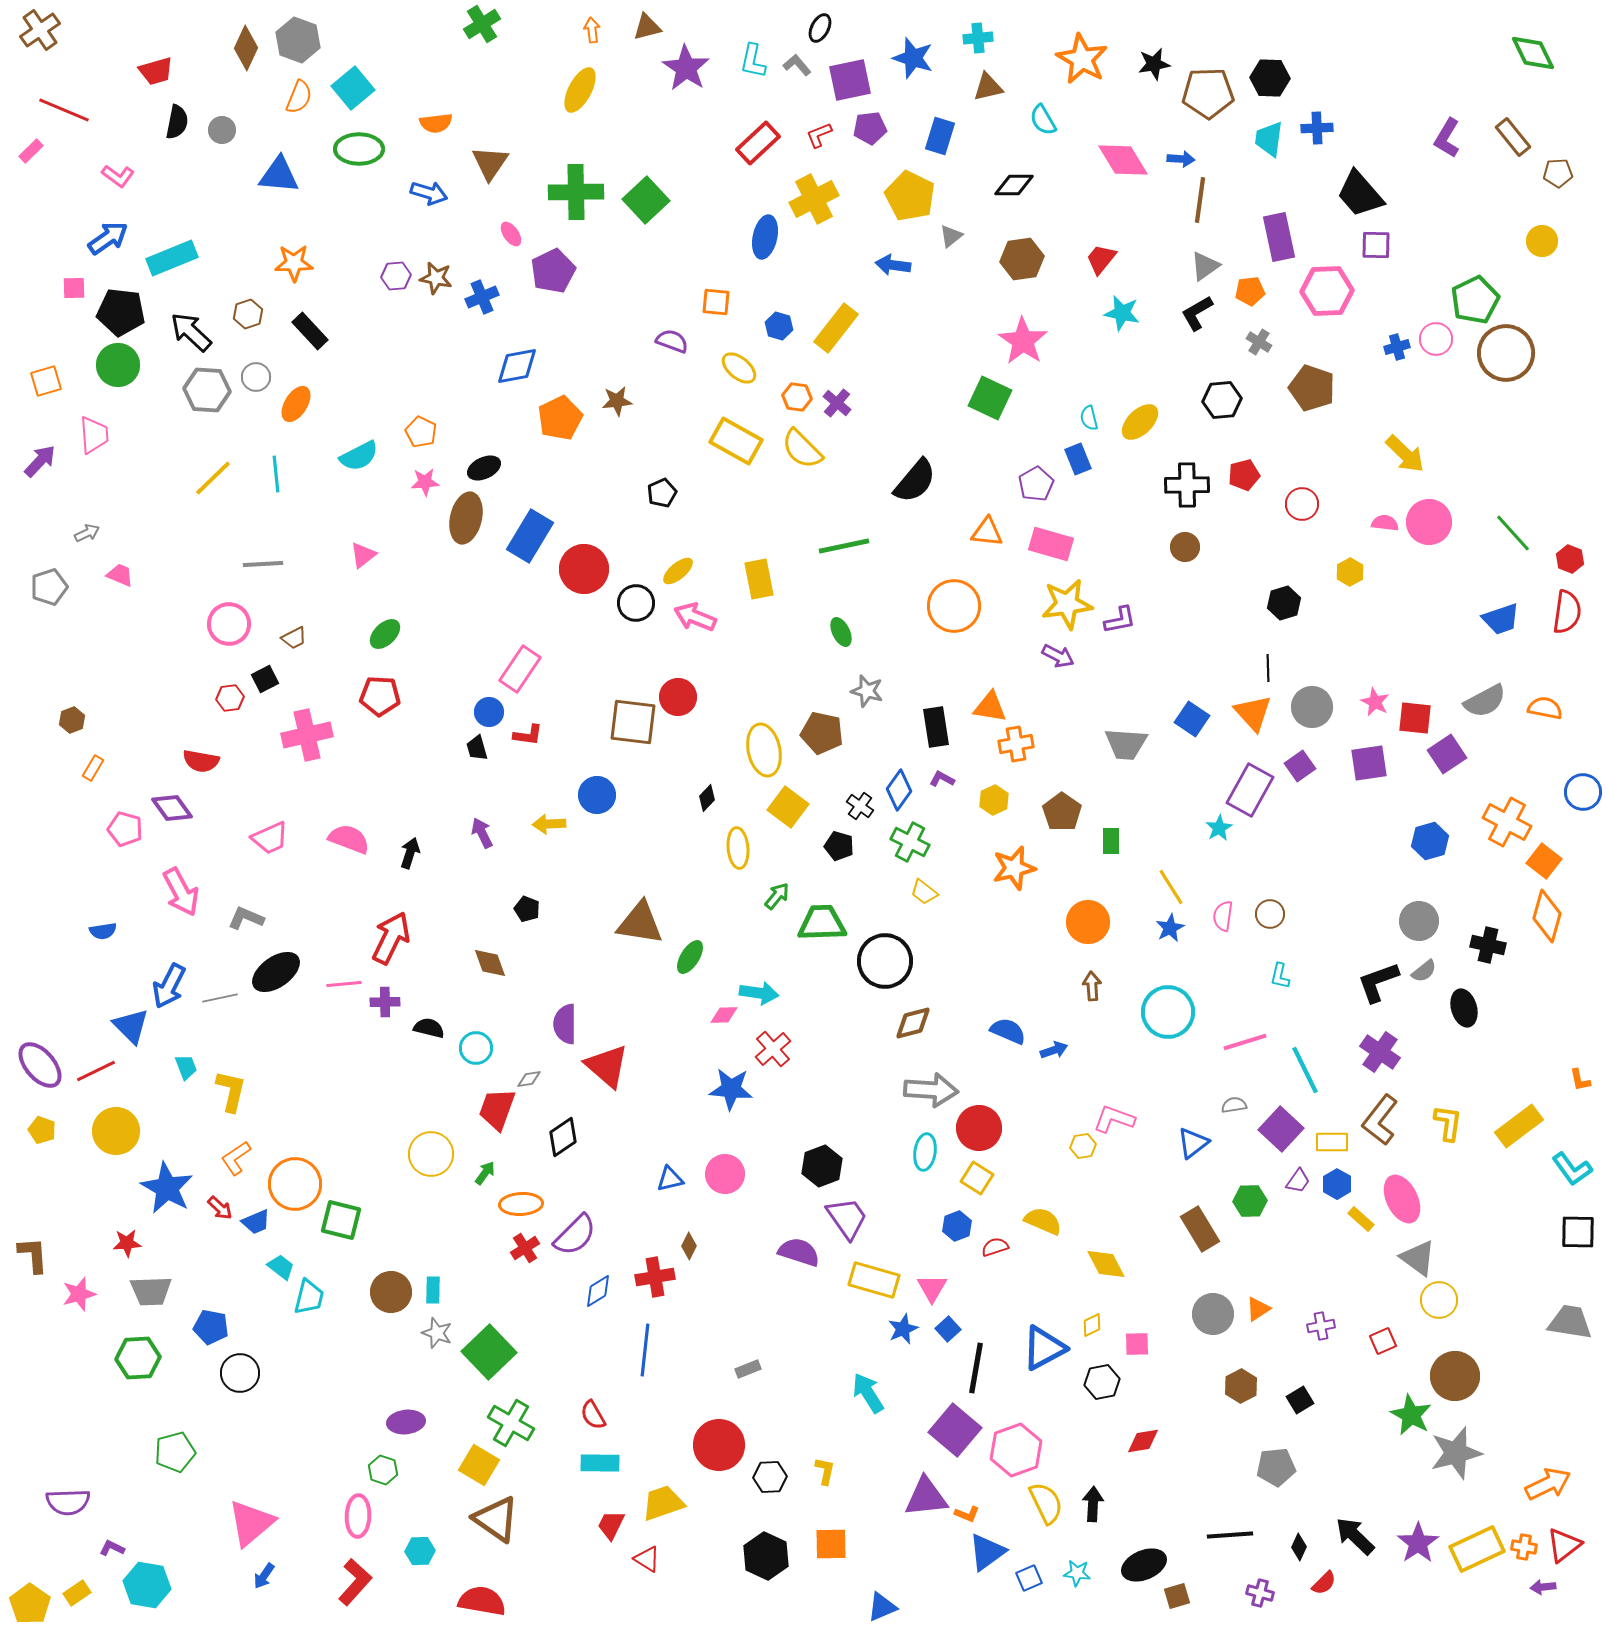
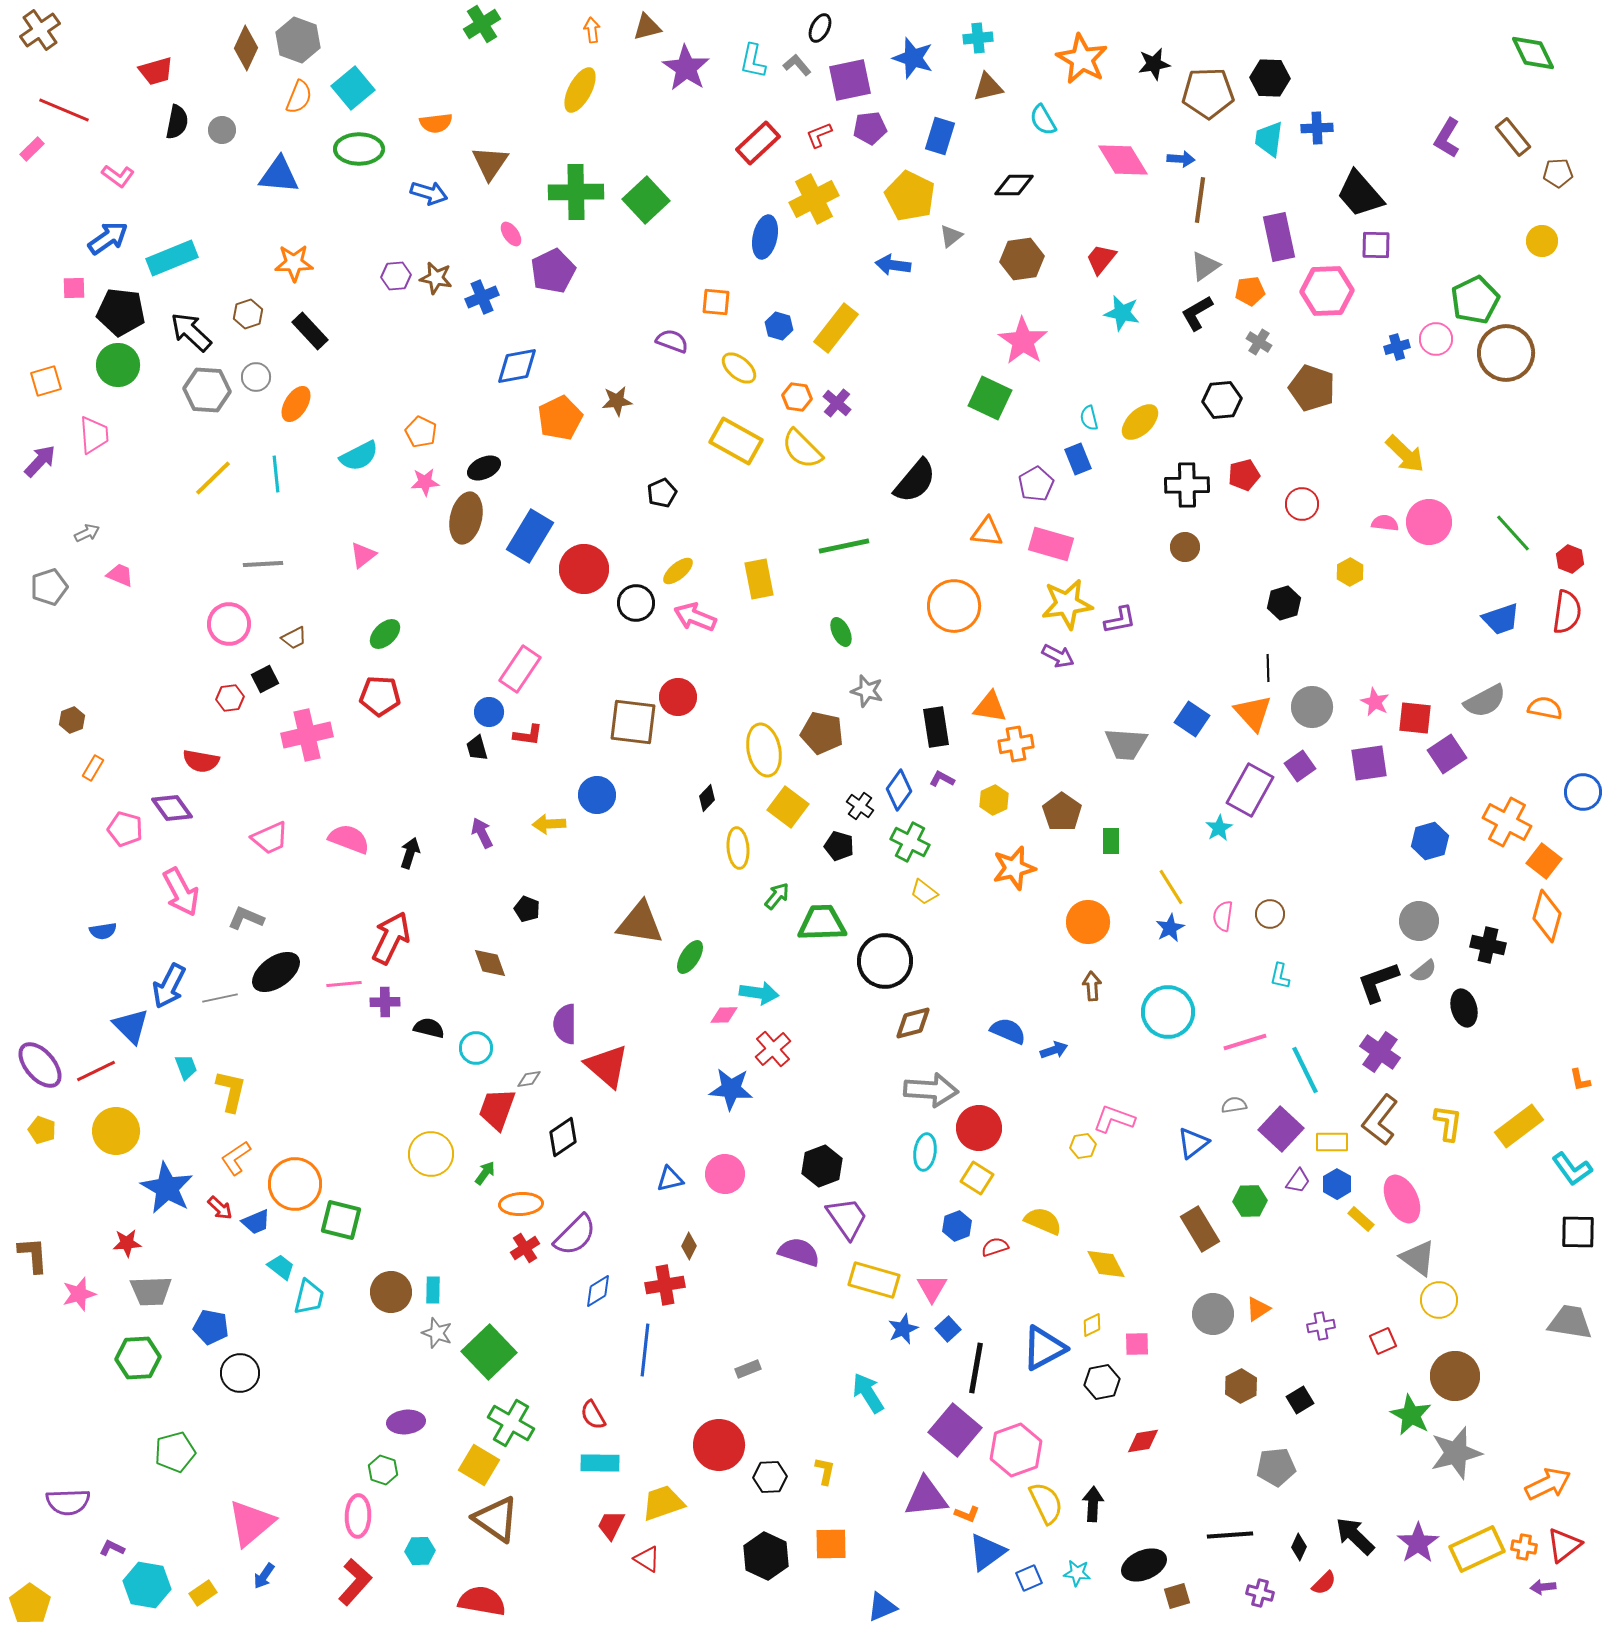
pink rectangle at (31, 151): moved 1 px right, 2 px up
red cross at (655, 1277): moved 10 px right, 8 px down
yellow rectangle at (77, 1593): moved 126 px right
